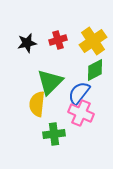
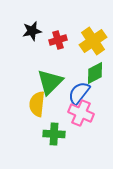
black star: moved 5 px right, 12 px up
green diamond: moved 3 px down
green cross: rotated 10 degrees clockwise
